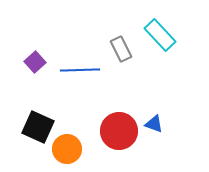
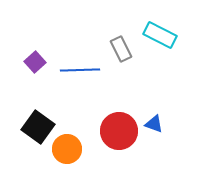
cyan rectangle: rotated 20 degrees counterclockwise
black square: rotated 12 degrees clockwise
